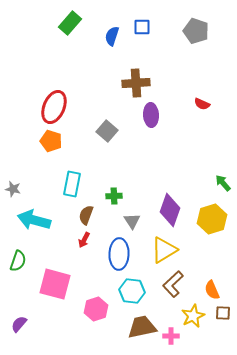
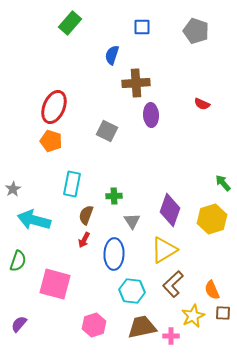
blue semicircle: moved 19 px down
gray square: rotated 15 degrees counterclockwise
gray star: rotated 28 degrees clockwise
blue ellipse: moved 5 px left
pink hexagon: moved 2 px left, 16 px down
